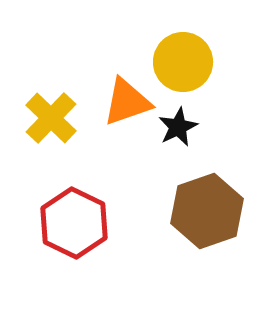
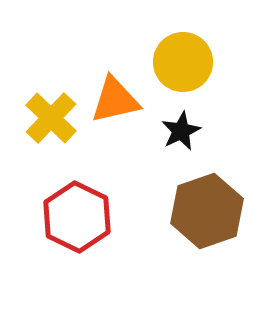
orange triangle: moved 12 px left, 2 px up; rotated 6 degrees clockwise
black star: moved 3 px right, 4 px down
red hexagon: moved 3 px right, 6 px up
